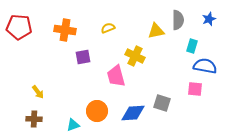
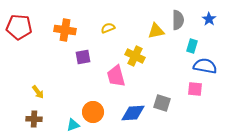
blue star: rotated 16 degrees counterclockwise
orange circle: moved 4 px left, 1 px down
